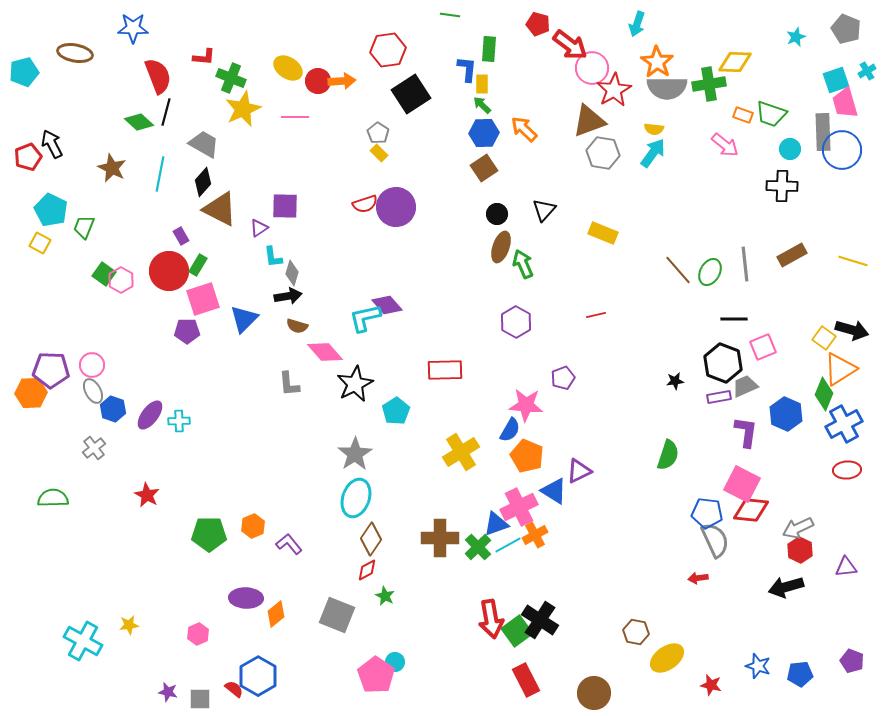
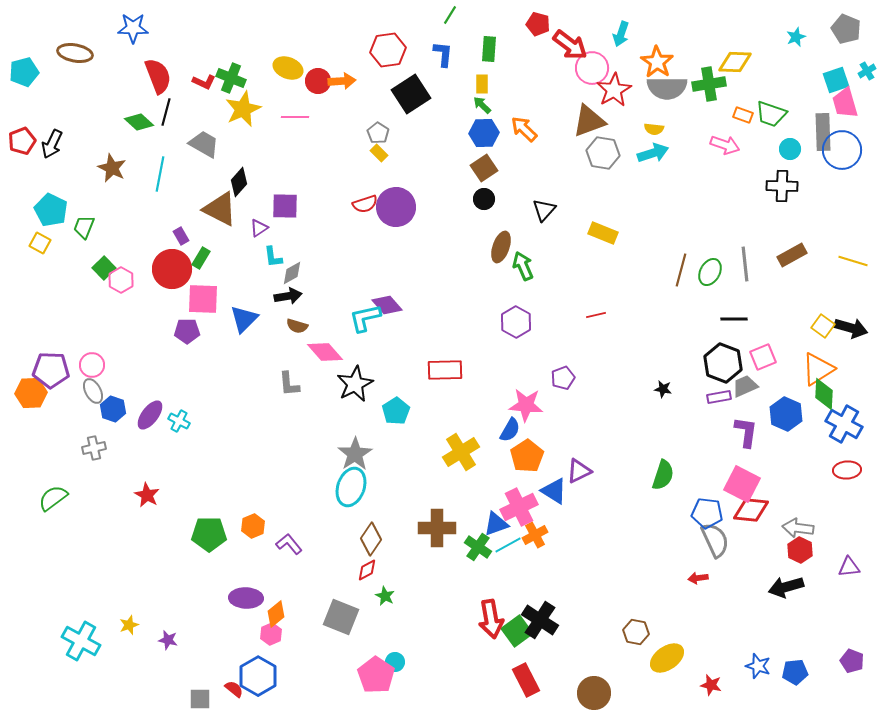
green line at (450, 15): rotated 66 degrees counterclockwise
cyan arrow at (637, 24): moved 16 px left, 10 px down
red L-shape at (204, 57): moved 25 px down; rotated 20 degrees clockwise
yellow ellipse at (288, 68): rotated 12 degrees counterclockwise
blue L-shape at (467, 69): moved 24 px left, 15 px up
black arrow at (52, 144): rotated 128 degrees counterclockwise
pink arrow at (725, 145): rotated 20 degrees counterclockwise
cyan arrow at (653, 153): rotated 36 degrees clockwise
red pentagon at (28, 157): moved 6 px left, 16 px up
black diamond at (203, 182): moved 36 px right
black circle at (497, 214): moved 13 px left, 15 px up
green arrow at (523, 264): moved 2 px down
green rectangle at (198, 265): moved 3 px right, 7 px up
brown line at (678, 270): moved 3 px right; rotated 56 degrees clockwise
red circle at (169, 271): moved 3 px right, 2 px up
gray diamond at (292, 273): rotated 45 degrees clockwise
green square at (104, 274): moved 6 px up; rotated 10 degrees clockwise
pink square at (203, 299): rotated 20 degrees clockwise
black arrow at (852, 330): moved 1 px left, 2 px up
yellow square at (824, 338): moved 1 px left, 12 px up
pink square at (763, 347): moved 10 px down
orange triangle at (840, 369): moved 22 px left
black star at (675, 381): moved 12 px left, 8 px down; rotated 18 degrees clockwise
green diamond at (824, 394): rotated 20 degrees counterclockwise
cyan cross at (179, 421): rotated 30 degrees clockwise
blue cross at (844, 424): rotated 33 degrees counterclockwise
gray cross at (94, 448): rotated 25 degrees clockwise
green semicircle at (668, 455): moved 5 px left, 20 px down
orange pentagon at (527, 456): rotated 16 degrees clockwise
green semicircle at (53, 498): rotated 36 degrees counterclockwise
cyan ellipse at (356, 498): moved 5 px left, 11 px up
gray arrow at (798, 528): rotated 32 degrees clockwise
brown cross at (440, 538): moved 3 px left, 10 px up
green cross at (478, 547): rotated 12 degrees counterclockwise
purple triangle at (846, 567): moved 3 px right
gray square at (337, 615): moved 4 px right, 2 px down
yellow star at (129, 625): rotated 12 degrees counterclockwise
pink hexagon at (198, 634): moved 73 px right
cyan cross at (83, 641): moved 2 px left
blue pentagon at (800, 674): moved 5 px left, 2 px up
purple star at (168, 692): moved 52 px up
